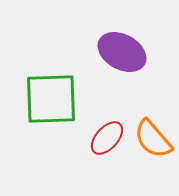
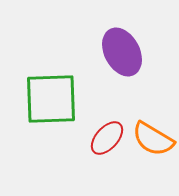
purple ellipse: rotated 33 degrees clockwise
orange semicircle: rotated 18 degrees counterclockwise
